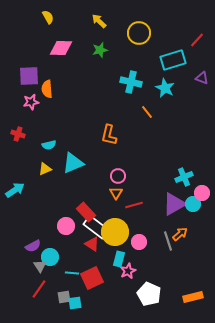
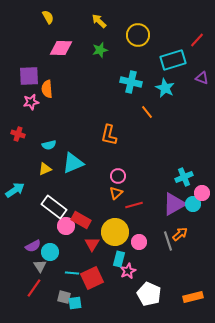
yellow circle at (139, 33): moved 1 px left, 2 px down
orange triangle at (116, 193): rotated 16 degrees clockwise
red rectangle at (86, 212): moved 5 px left, 8 px down; rotated 18 degrees counterclockwise
white rectangle at (96, 227): moved 42 px left, 20 px up
red triangle at (92, 244): rotated 28 degrees clockwise
cyan circle at (50, 257): moved 5 px up
red line at (39, 289): moved 5 px left, 1 px up
gray square at (64, 297): rotated 24 degrees clockwise
